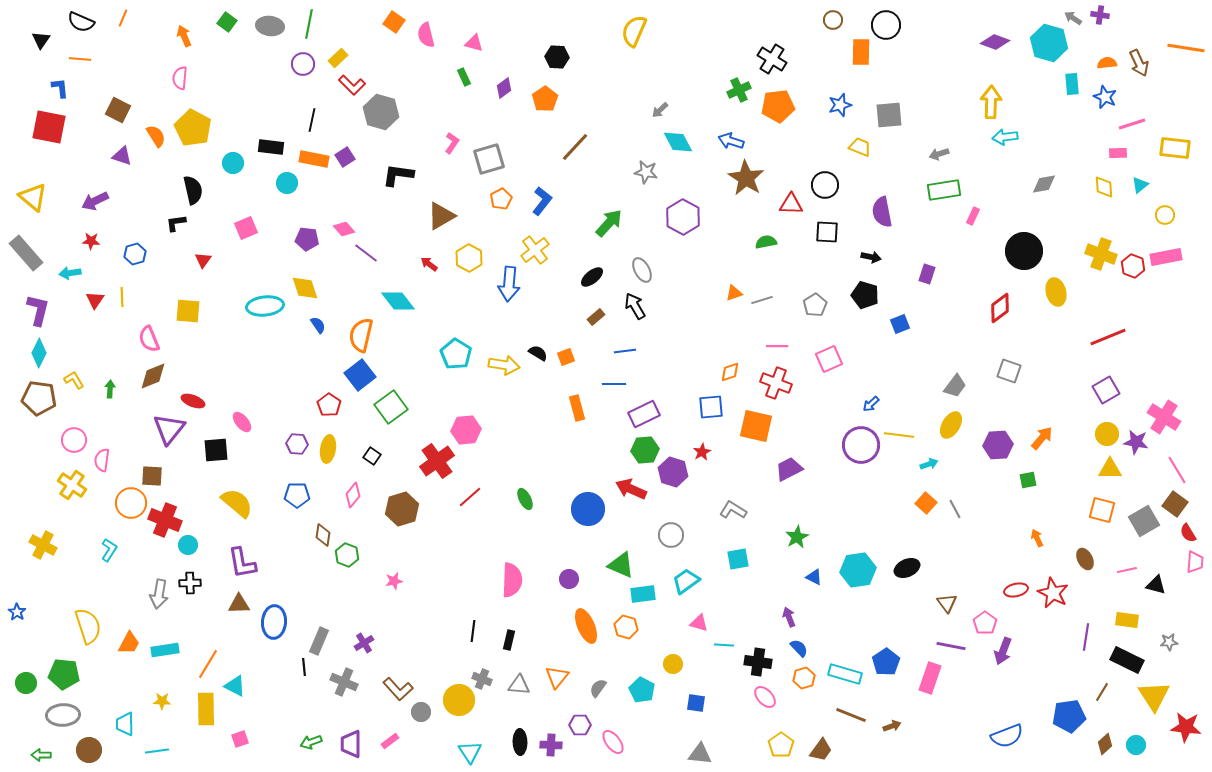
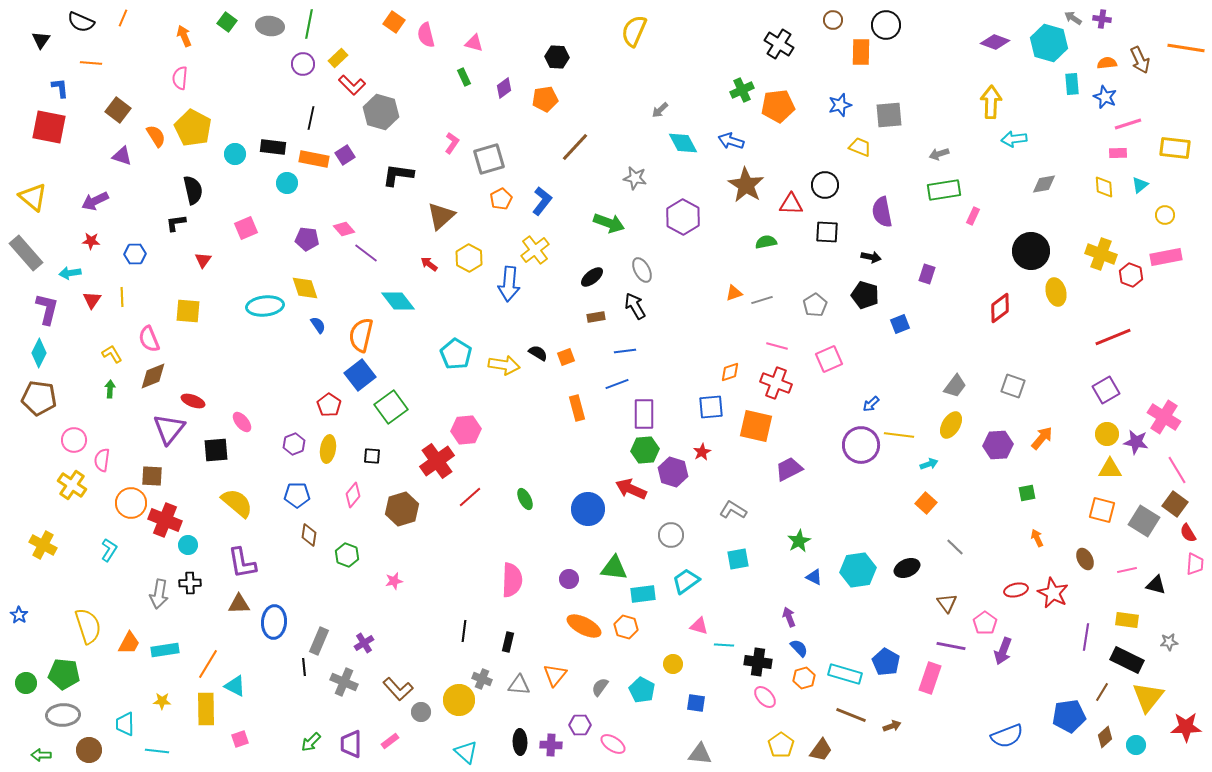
purple cross at (1100, 15): moved 2 px right, 4 px down
orange line at (80, 59): moved 11 px right, 4 px down
black cross at (772, 59): moved 7 px right, 15 px up
brown arrow at (1139, 63): moved 1 px right, 3 px up
green cross at (739, 90): moved 3 px right
orange pentagon at (545, 99): rotated 25 degrees clockwise
brown square at (118, 110): rotated 10 degrees clockwise
black line at (312, 120): moved 1 px left, 2 px up
pink line at (1132, 124): moved 4 px left
cyan arrow at (1005, 137): moved 9 px right, 2 px down
cyan diamond at (678, 142): moved 5 px right, 1 px down
black rectangle at (271, 147): moved 2 px right
purple square at (345, 157): moved 2 px up
cyan circle at (233, 163): moved 2 px right, 9 px up
gray star at (646, 172): moved 11 px left, 6 px down
brown star at (746, 178): moved 7 px down
brown triangle at (441, 216): rotated 12 degrees counterclockwise
green arrow at (609, 223): rotated 68 degrees clockwise
black circle at (1024, 251): moved 7 px right
blue hexagon at (135, 254): rotated 15 degrees clockwise
red hexagon at (1133, 266): moved 2 px left, 9 px down
red triangle at (95, 300): moved 3 px left
purple L-shape at (38, 310): moved 9 px right, 1 px up
brown rectangle at (596, 317): rotated 30 degrees clockwise
red line at (1108, 337): moved 5 px right
pink line at (777, 346): rotated 15 degrees clockwise
gray square at (1009, 371): moved 4 px right, 15 px down
yellow L-shape at (74, 380): moved 38 px right, 26 px up
blue line at (614, 384): moved 3 px right; rotated 20 degrees counterclockwise
purple rectangle at (644, 414): rotated 64 degrees counterclockwise
purple hexagon at (297, 444): moved 3 px left; rotated 25 degrees counterclockwise
black square at (372, 456): rotated 30 degrees counterclockwise
green square at (1028, 480): moved 1 px left, 13 px down
gray line at (955, 509): moved 38 px down; rotated 18 degrees counterclockwise
gray square at (1144, 521): rotated 28 degrees counterclockwise
brown diamond at (323, 535): moved 14 px left
green star at (797, 537): moved 2 px right, 4 px down
pink trapezoid at (1195, 562): moved 2 px down
green triangle at (621, 565): moved 7 px left, 3 px down; rotated 16 degrees counterclockwise
blue star at (17, 612): moved 2 px right, 3 px down
pink triangle at (699, 623): moved 3 px down
orange ellipse at (586, 626): moved 2 px left; rotated 40 degrees counterclockwise
black line at (473, 631): moved 9 px left
black rectangle at (509, 640): moved 1 px left, 2 px down
blue pentagon at (886, 662): rotated 8 degrees counterclockwise
orange triangle at (557, 677): moved 2 px left, 2 px up
gray semicircle at (598, 688): moved 2 px right, 1 px up
yellow triangle at (1154, 696): moved 6 px left, 1 px down; rotated 12 degrees clockwise
red star at (1186, 727): rotated 8 degrees counterclockwise
green arrow at (311, 742): rotated 25 degrees counterclockwise
pink ellipse at (613, 742): moved 2 px down; rotated 20 degrees counterclockwise
brown diamond at (1105, 744): moved 7 px up
cyan line at (157, 751): rotated 15 degrees clockwise
cyan triangle at (470, 752): moved 4 px left; rotated 15 degrees counterclockwise
